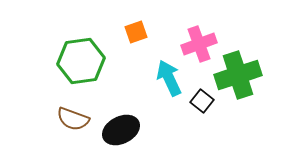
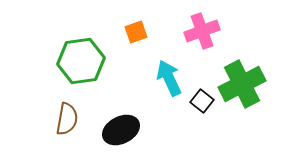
pink cross: moved 3 px right, 13 px up
green cross: moved 4 px right, 9 px down; rotated 9 degrees counterclockwise
brown semicircle: moved 6 px left; rotated 100 degrees counterclockwise
